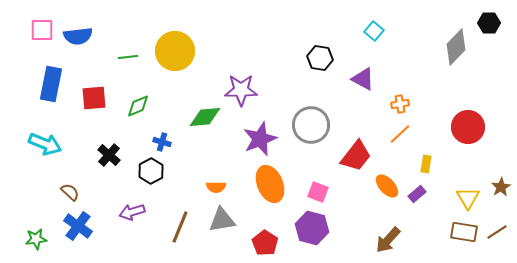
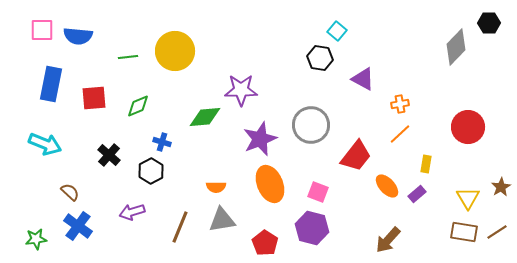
cyan square at (374, 31): moved 37 px left
blue semicircle at (78, 36): rotated 12 degrees clockwise
